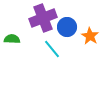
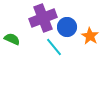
green semicircle: rotated 21 degrees clockwise
cyan line: moved 2 px right, 2 px up
